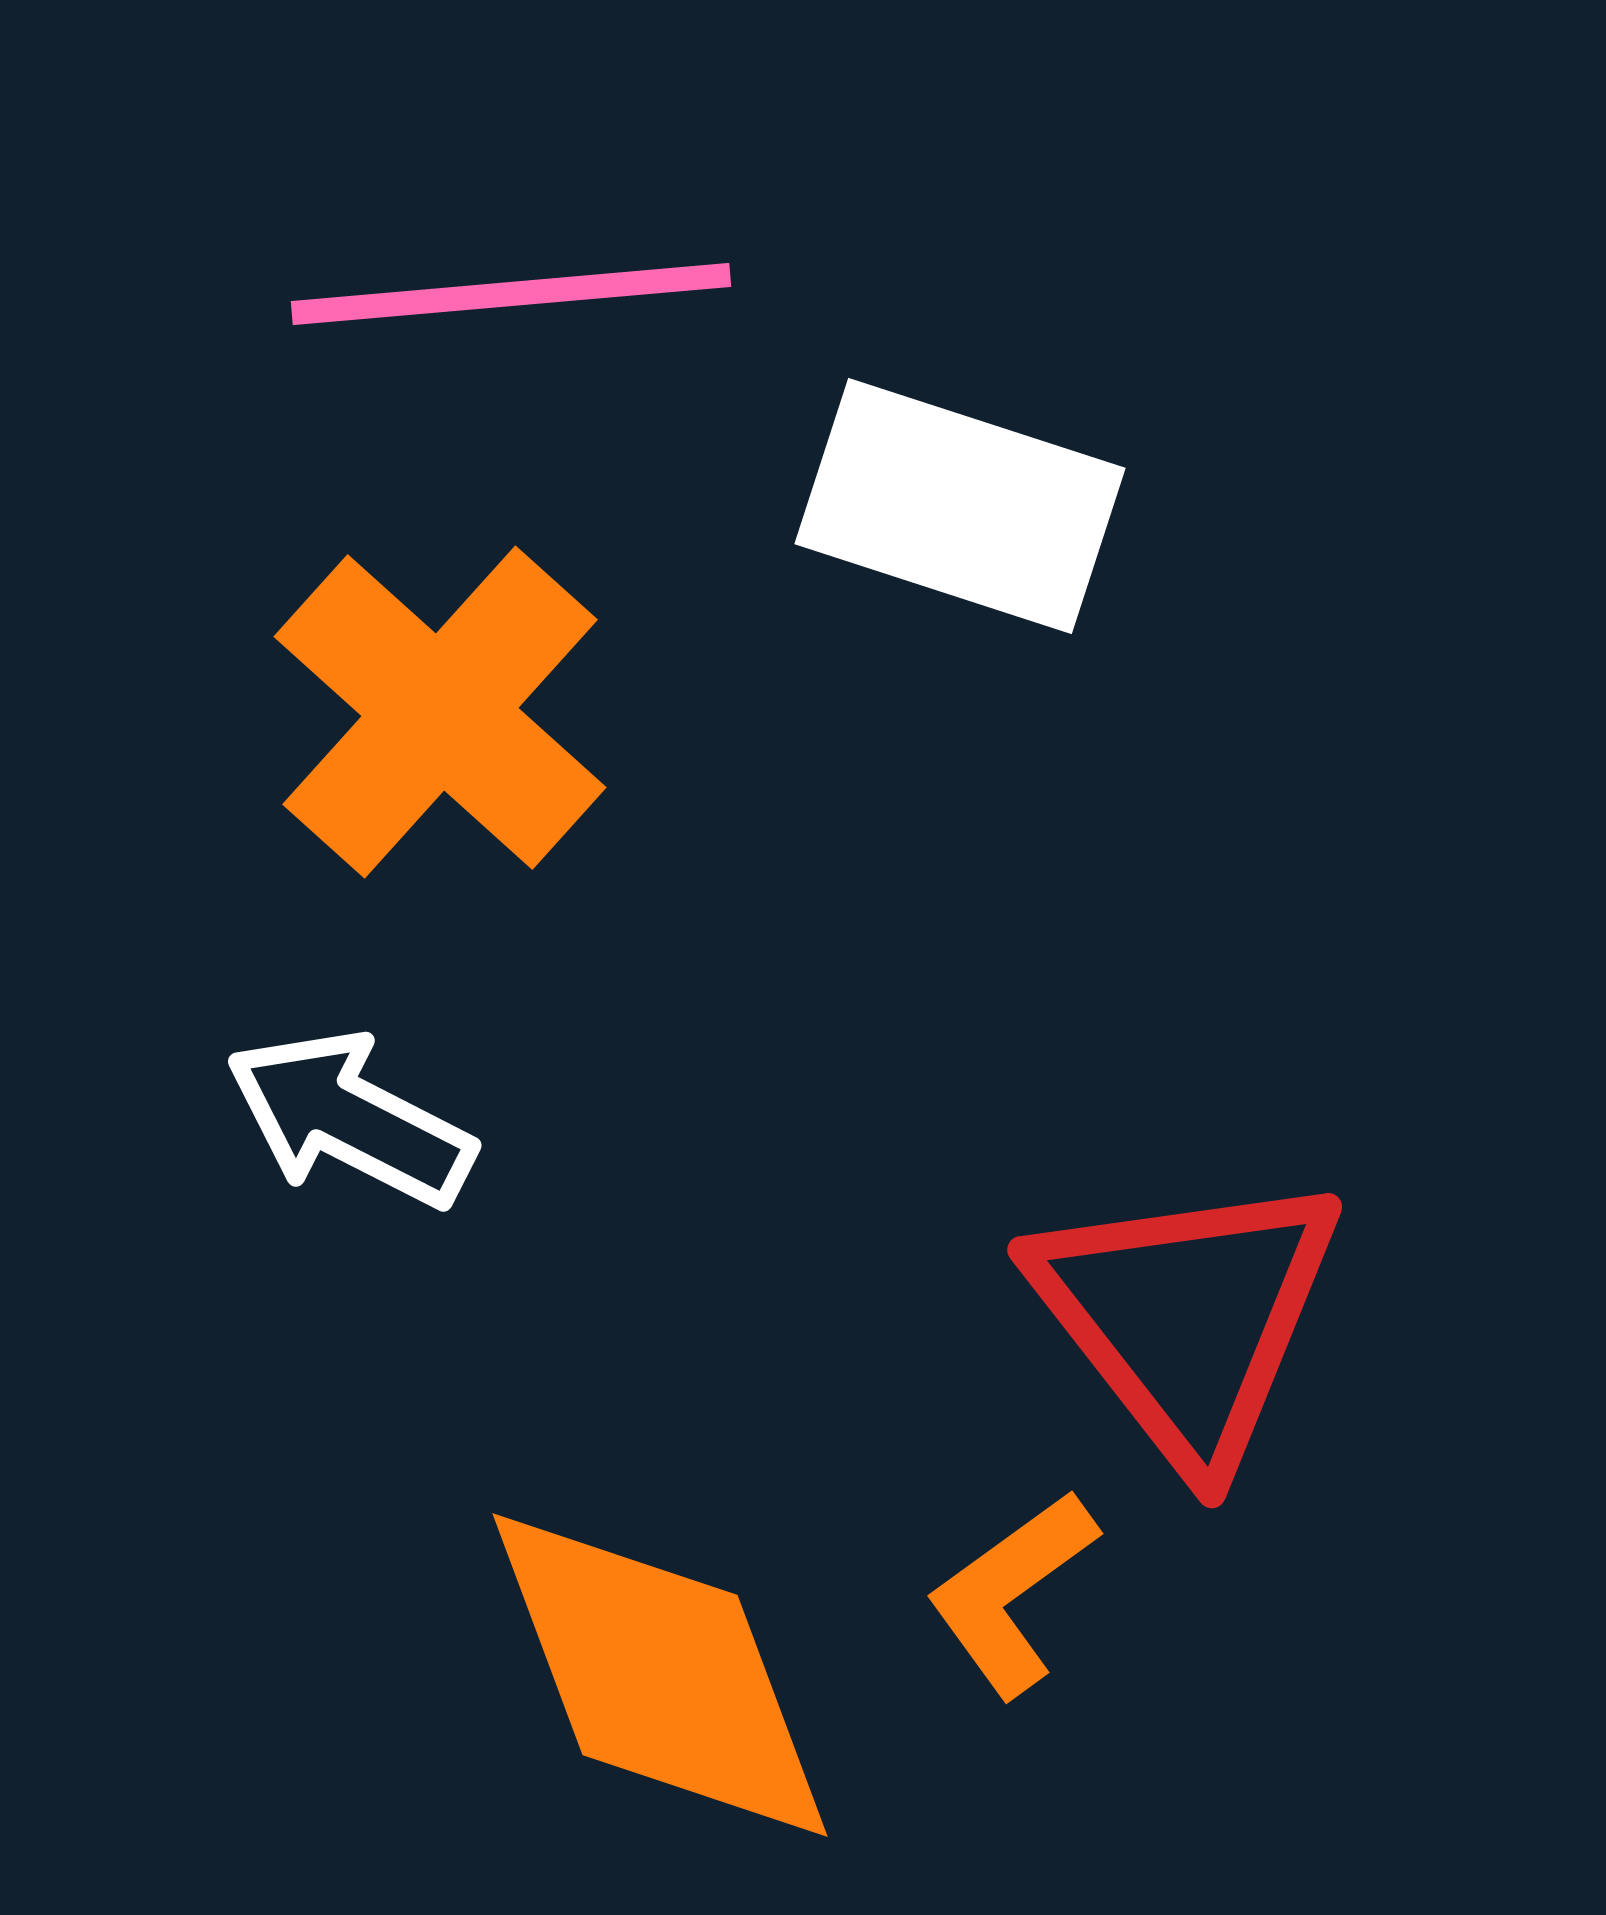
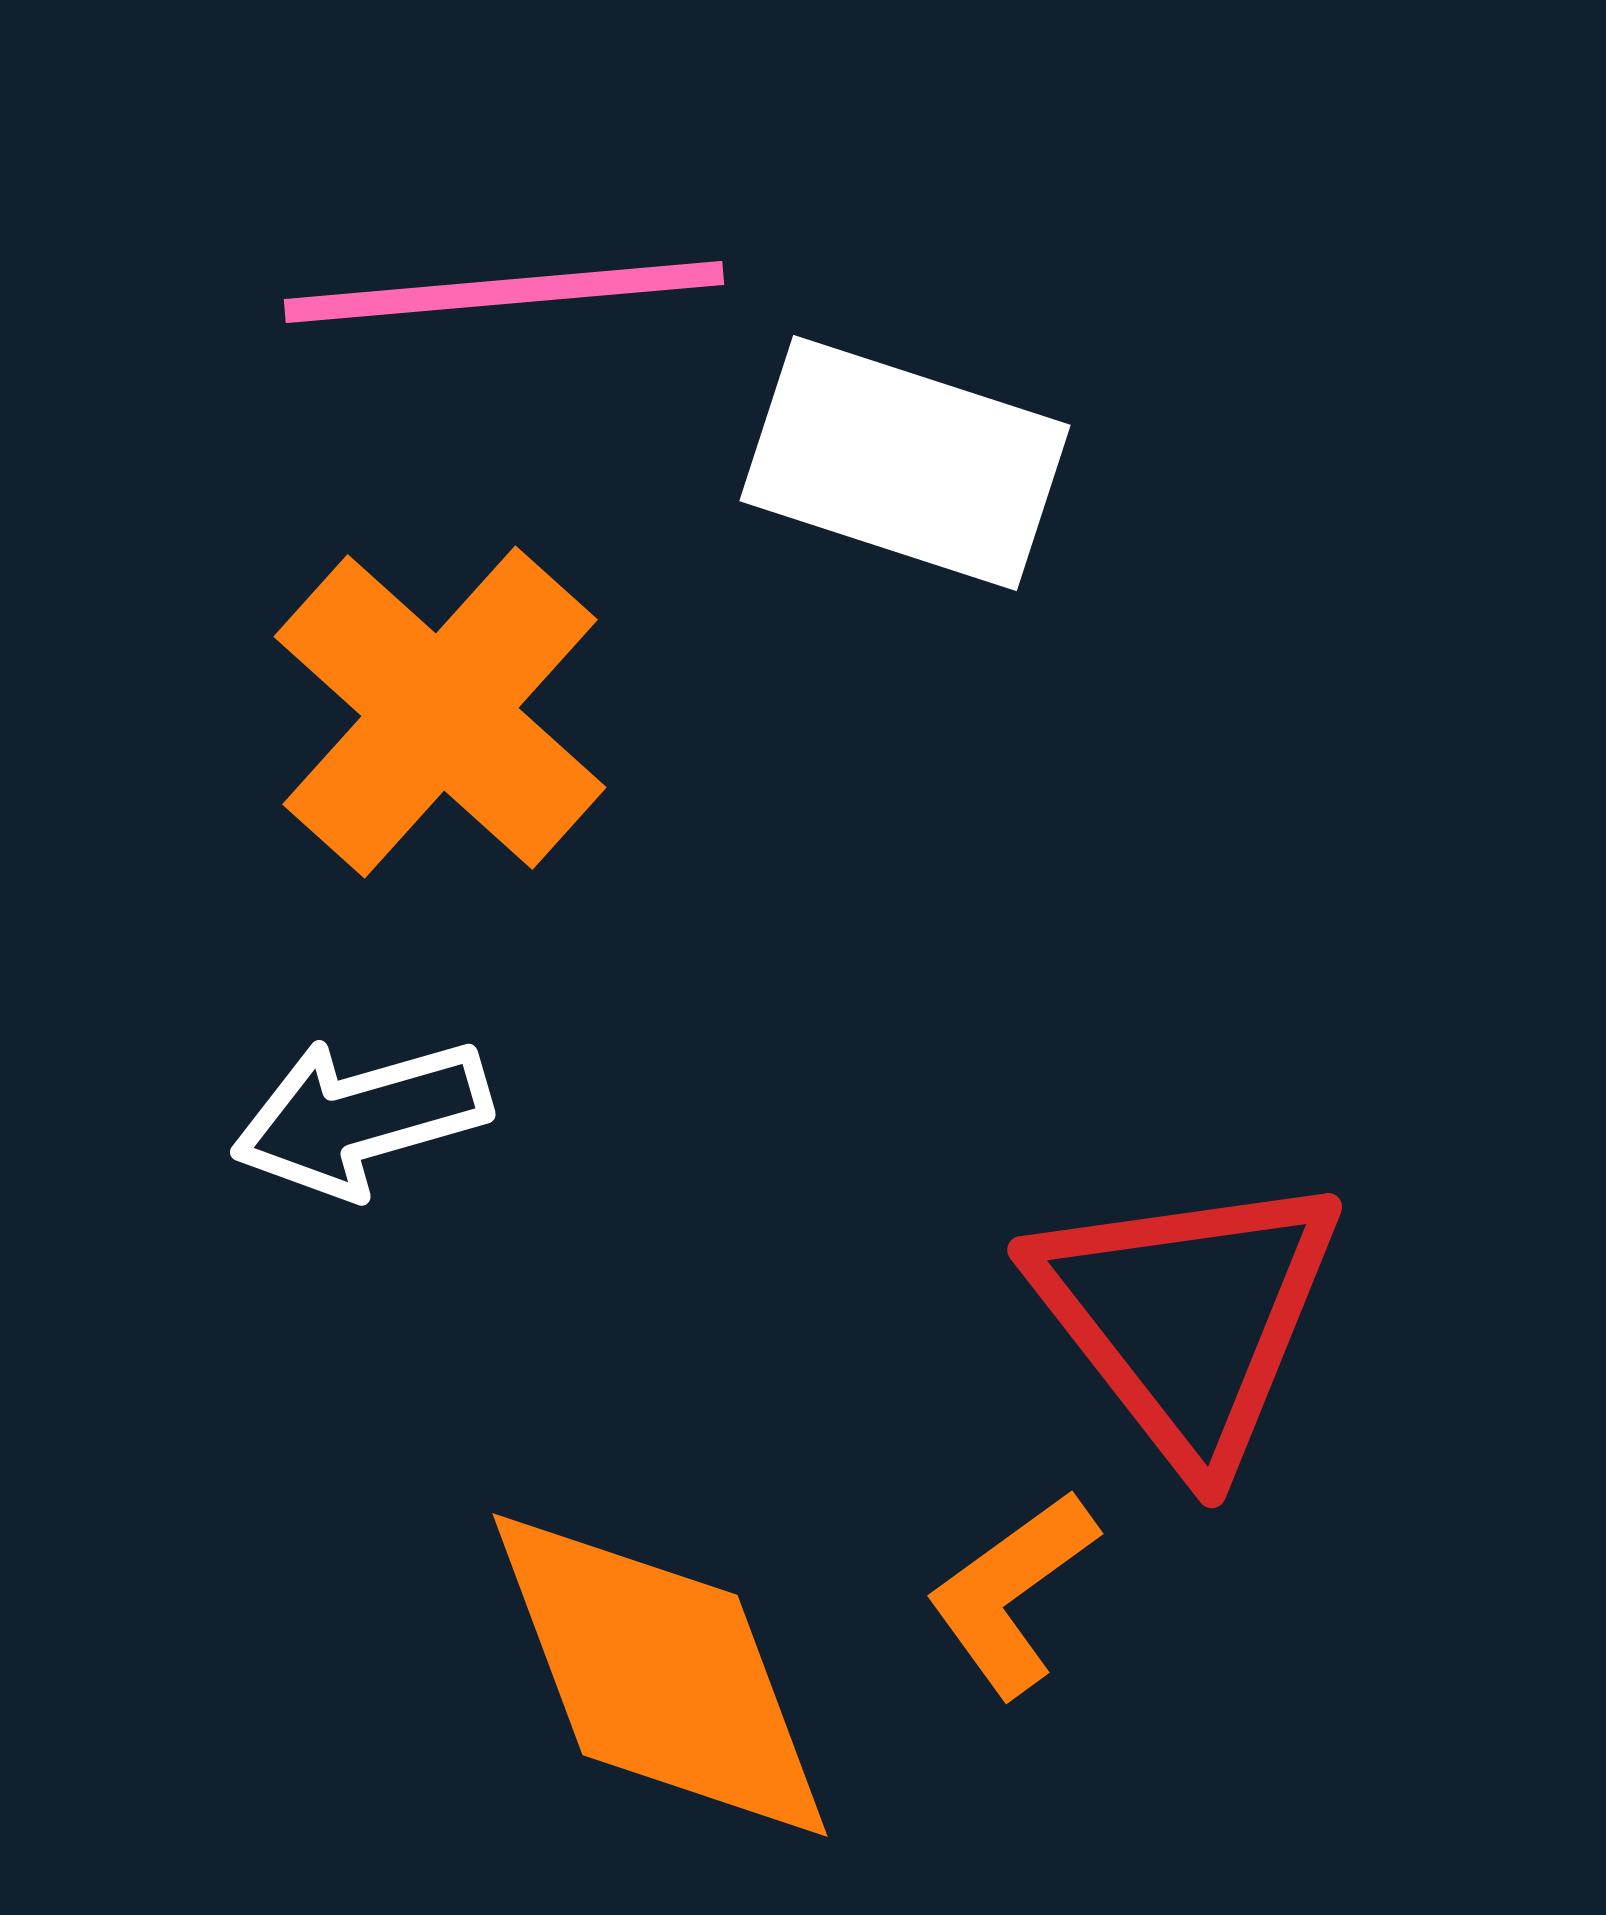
pink line: moved 7 px left, 2 px up
white rectangle: moved 55 px left, 43 px up
white arrow: moved 11 px right, 2 px up; rotated 43 degrees counterclockwise
